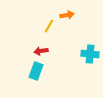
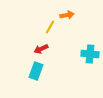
yellow line: moved 1 px right, 1 px down
red arrow: moved 2 px up; rotated 16 degrees counterclockwise
